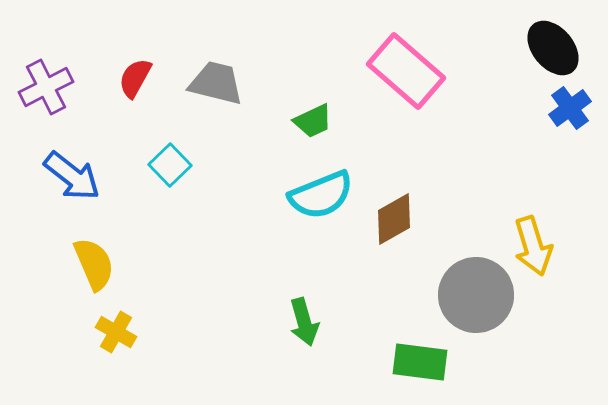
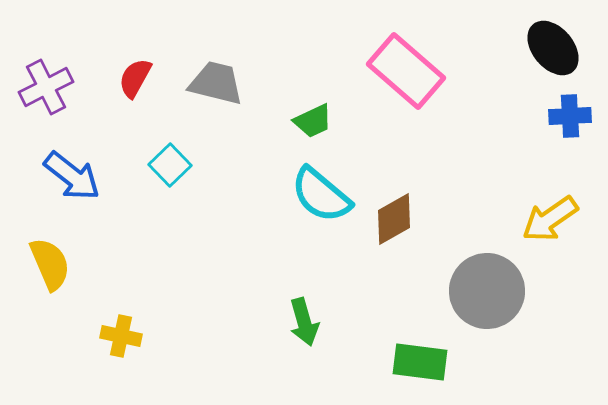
blue cross: moved 8 px down; rotated 33 degrees clockwise
cyan semicircle: rotated 62 degrees clockwise
yellow arrow: moved 17 px right, 27 px up; rotated 72 degrees clockwise
yellow semicircle: moved 44 px left
gray circle: moved 11 px right, 4 px up
yellow cross: moved 5 px right, 4 px down; rotated 18 degrees counterclockwise
